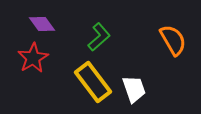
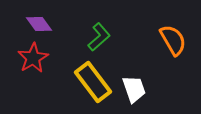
purple diamond: moved 3 px left
